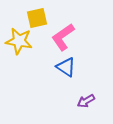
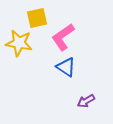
yellow star: moved 2 px down
